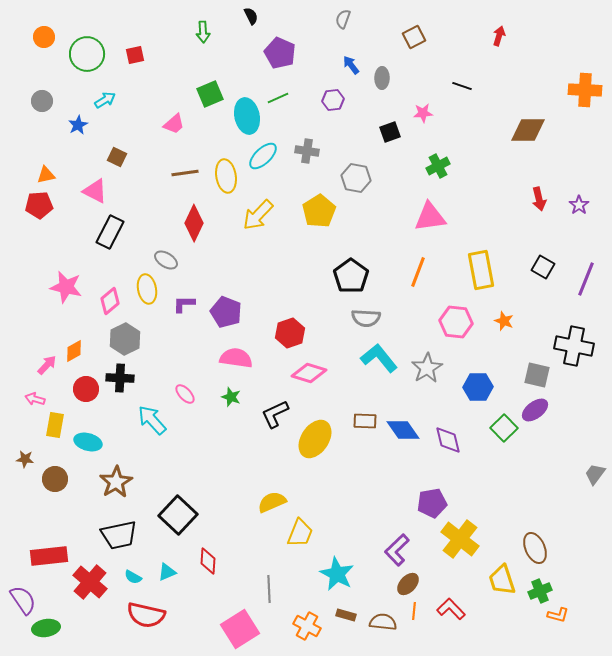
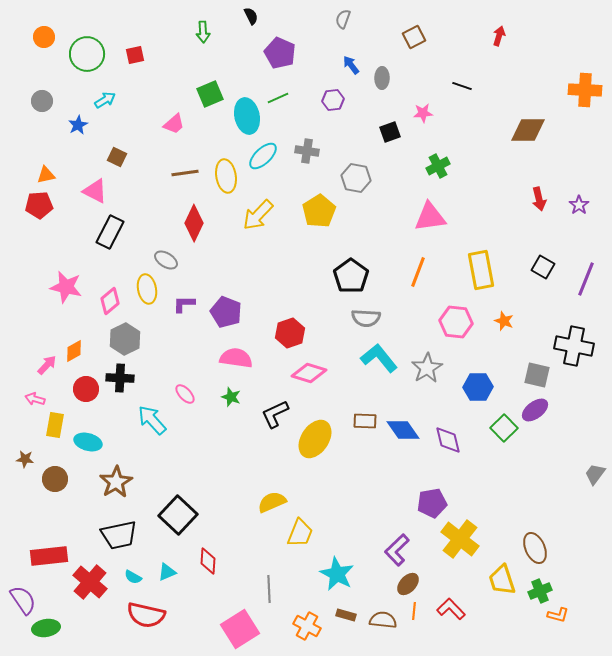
brown semicircle at (383, 622): moved 2 px up
